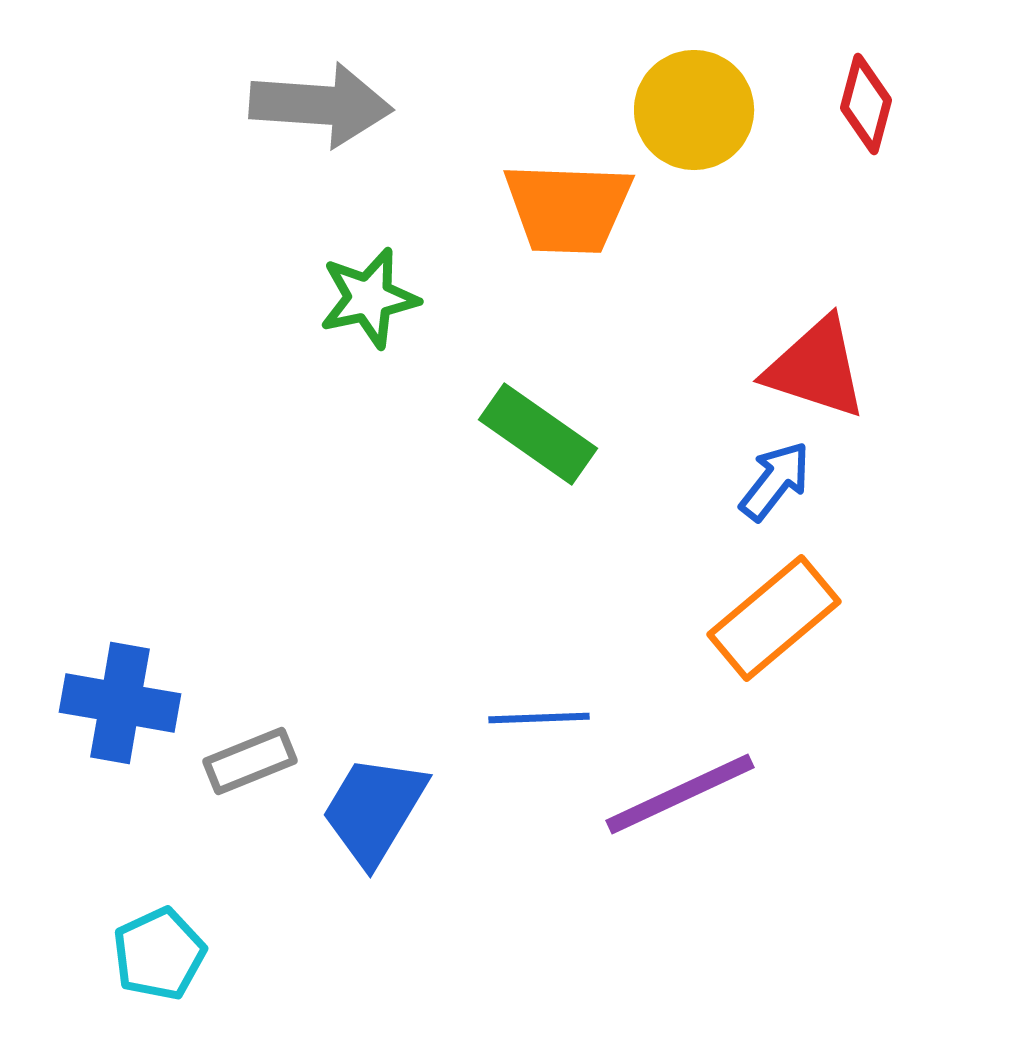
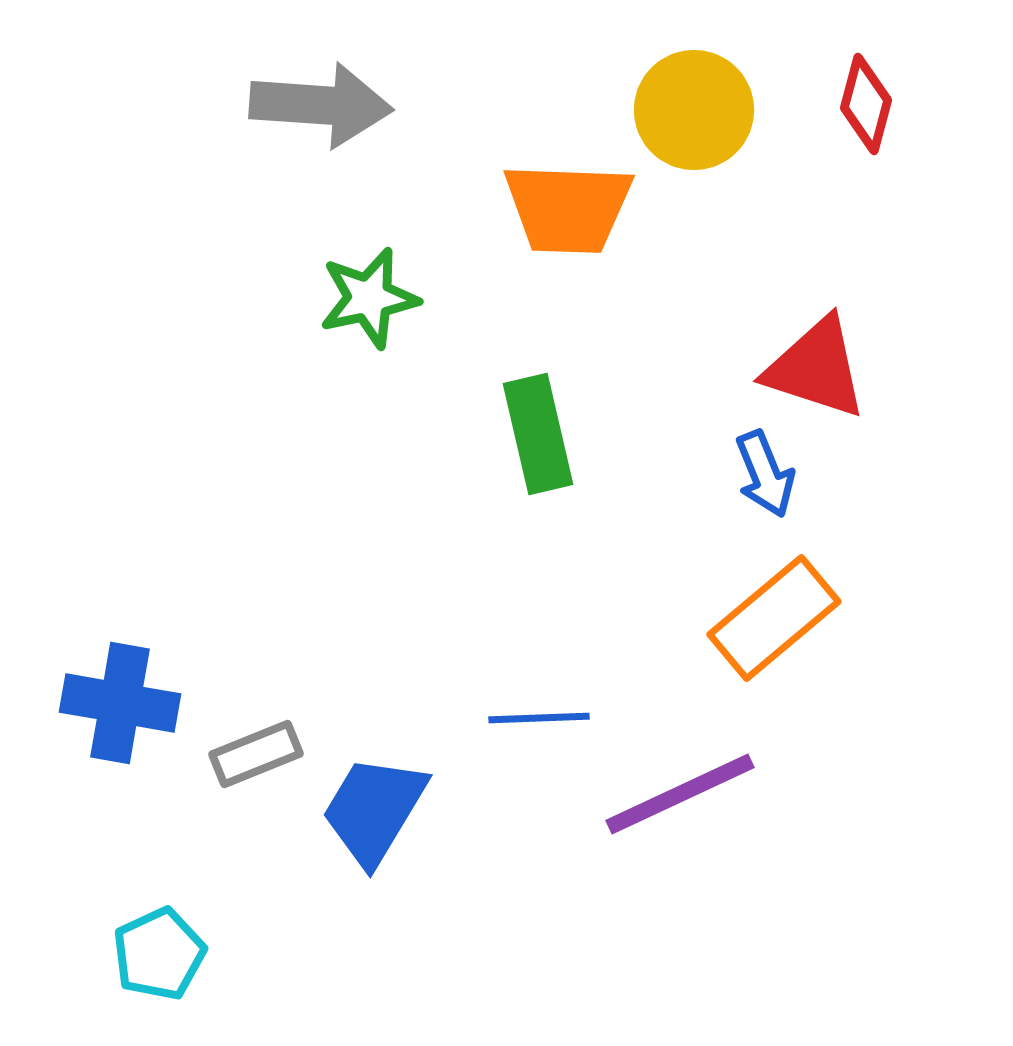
green rectangle: rotated 42 degrees clockwise
blue arrow: moved 10 px left, 7 px up; rotated 120 degrees clockwise
gray rectangle: moved 6 px right, 7 px up
